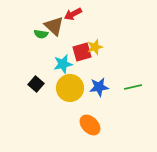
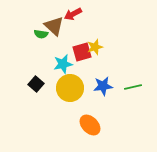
blue star: moved 4 px right, 1 px up
